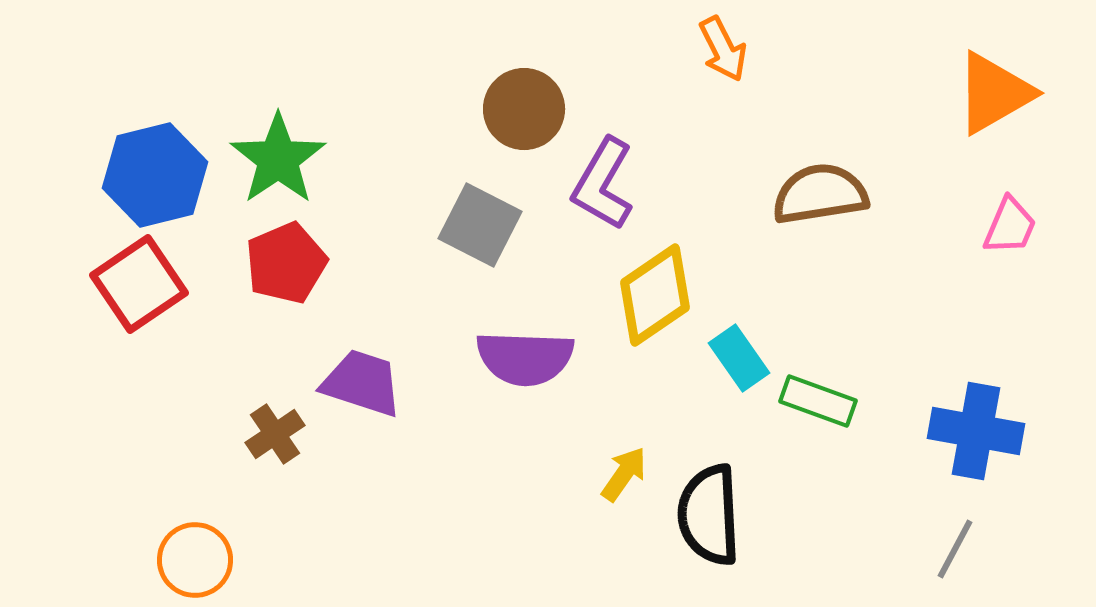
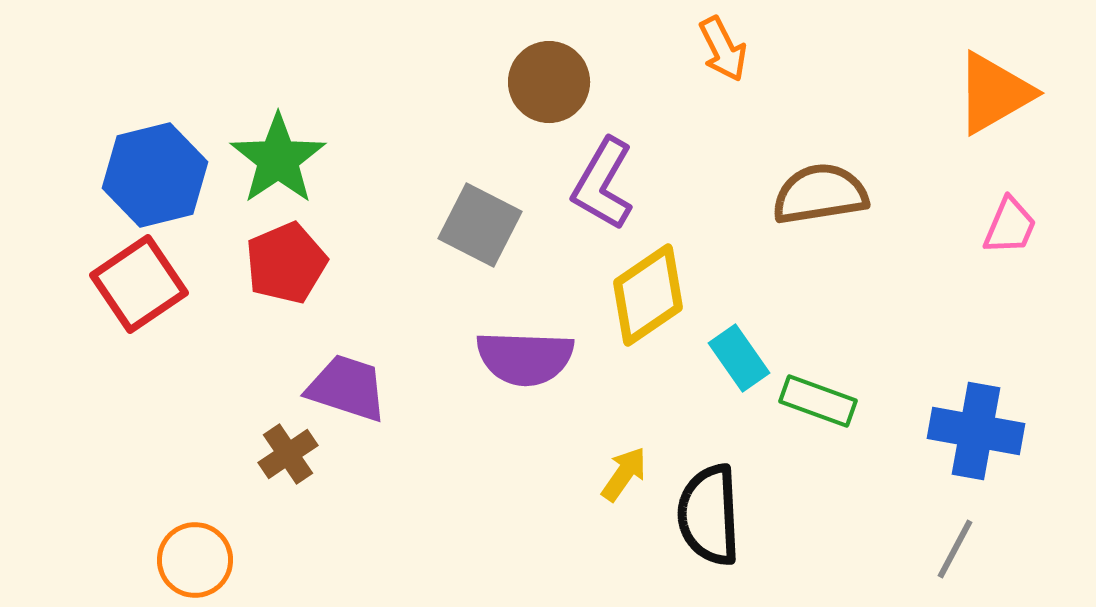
brown circle: moved 25 px right, 27 px up
yellow diamond: moved 7 px left
purple trapezoid: moved 15 px left, 5 px down
brown cross: moved 13 px right, 20 px down
